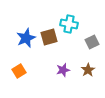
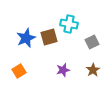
brown star: moved 5 px right
